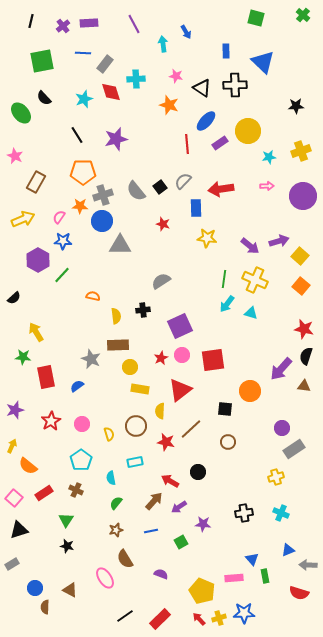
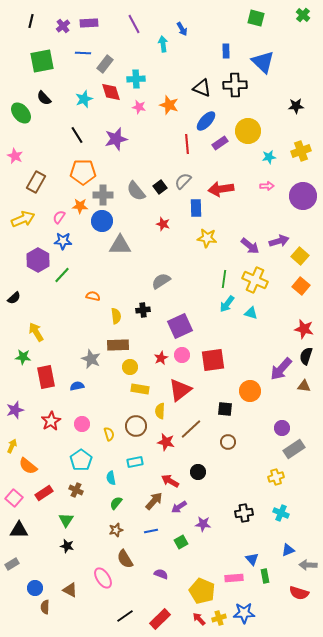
blue arrow at (186, 32): moved 4 px left, 3 px up
pink star at (176, 76): moved 37 px left, 31 px down
black triangle at (202, 88): rotated 12 degrees counterclockwise
gray cross at (103, 195): rotated 18 degrees clockwise
blue semicircle at (77, 386): rotated 24 degrees clockwise
black triangle at (19, 530): rotated 18 degrees clockwise
pink ellipse at (105, 578): moved 2 px left
